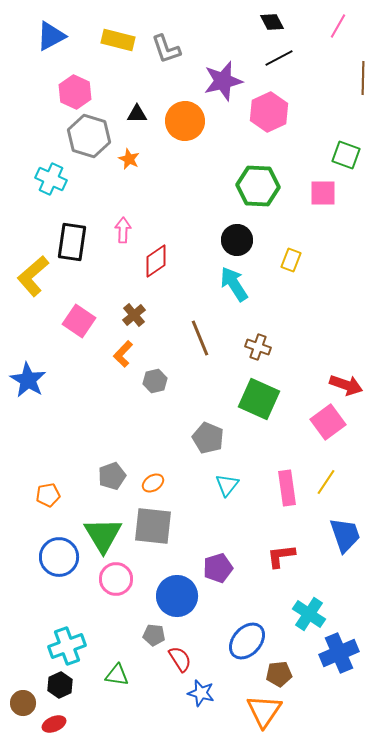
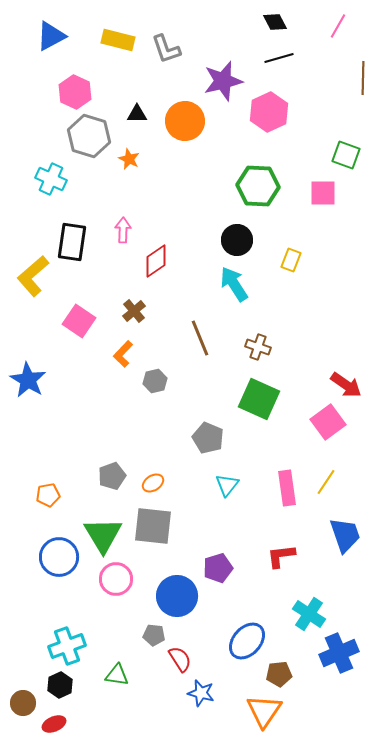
black diamond at (272, 22): moved 3 px right
black line at (279, 58): rotated 12 degrees clockwise
brown cross at (134, 315): moved 4 px up
red arrow at (346, 385): rotated 16 degrees clockwise
